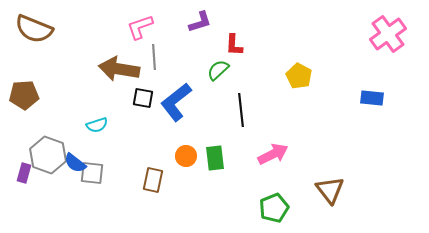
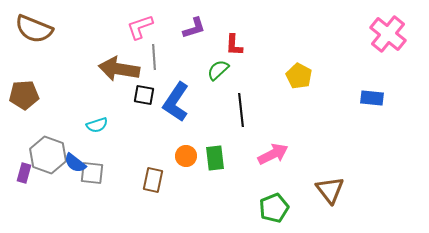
purple L-shape: moved 6 px left, 6 px down
pink cross: rotated 15 degrees counterclockwise
black square: moved 1 px right, 3 px up
blue L-shape: rotated 18 degrees counterclockwise
